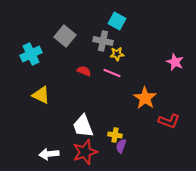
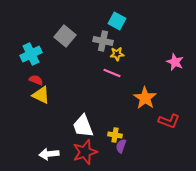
red semicircle: moved 48 px left, 9 px down
